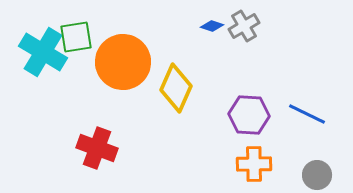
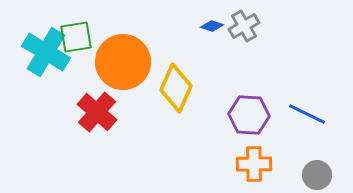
cyan cross: moved 3 px right
red cross: moved 36 px up; rotated 21 degrees clockwise
